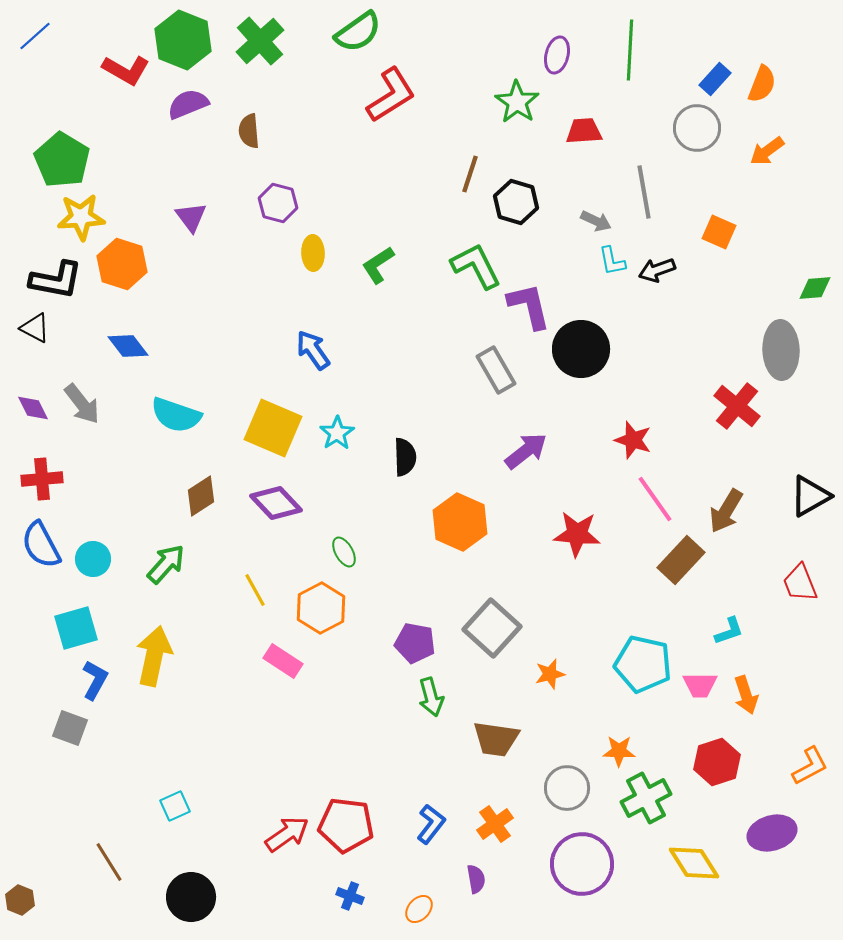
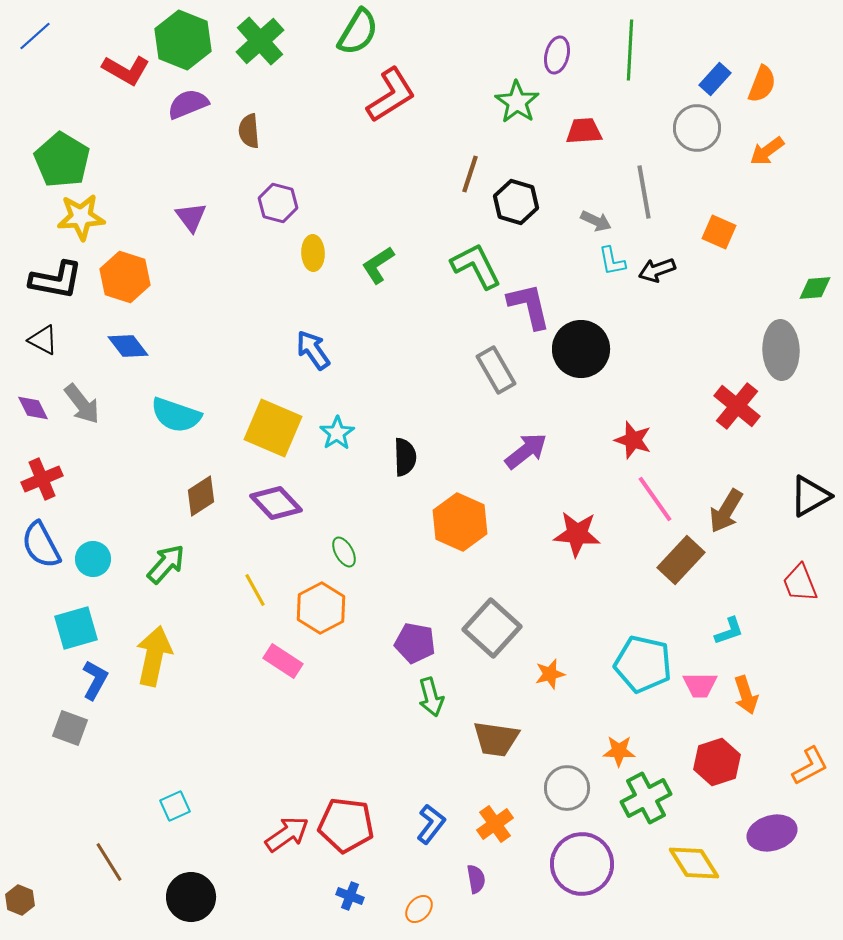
green semicircle at (358, 32): rotated 24 degrees counterclockwise
orange hexagon at (122, 264): moved 3 px right, 13 px down
black triangle at (35, 328): moved 8 px right, 12 px down
red cross at (42, 479): rotated 18 degrees counterclockwise
